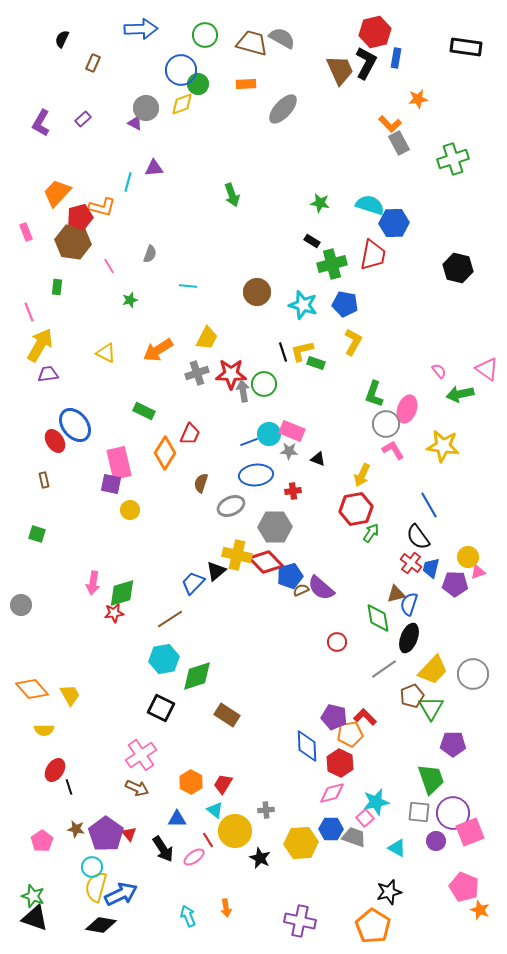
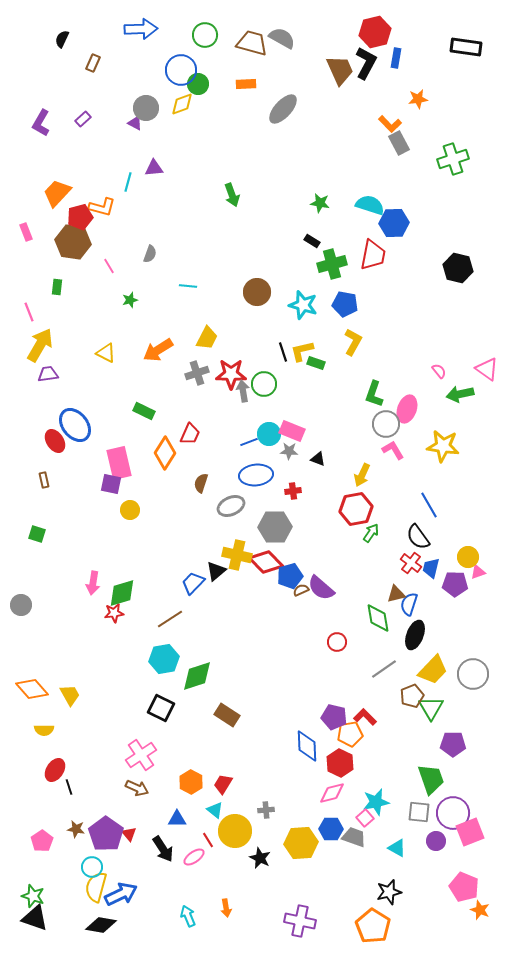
black ellipse at (409, 638): moved 6 px right, 3 px up
